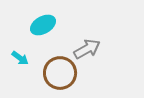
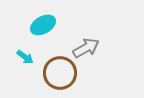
gray arrow: moved 1 px left, 1 px up
cyan arrow: moved 5 px right, 1 px up
